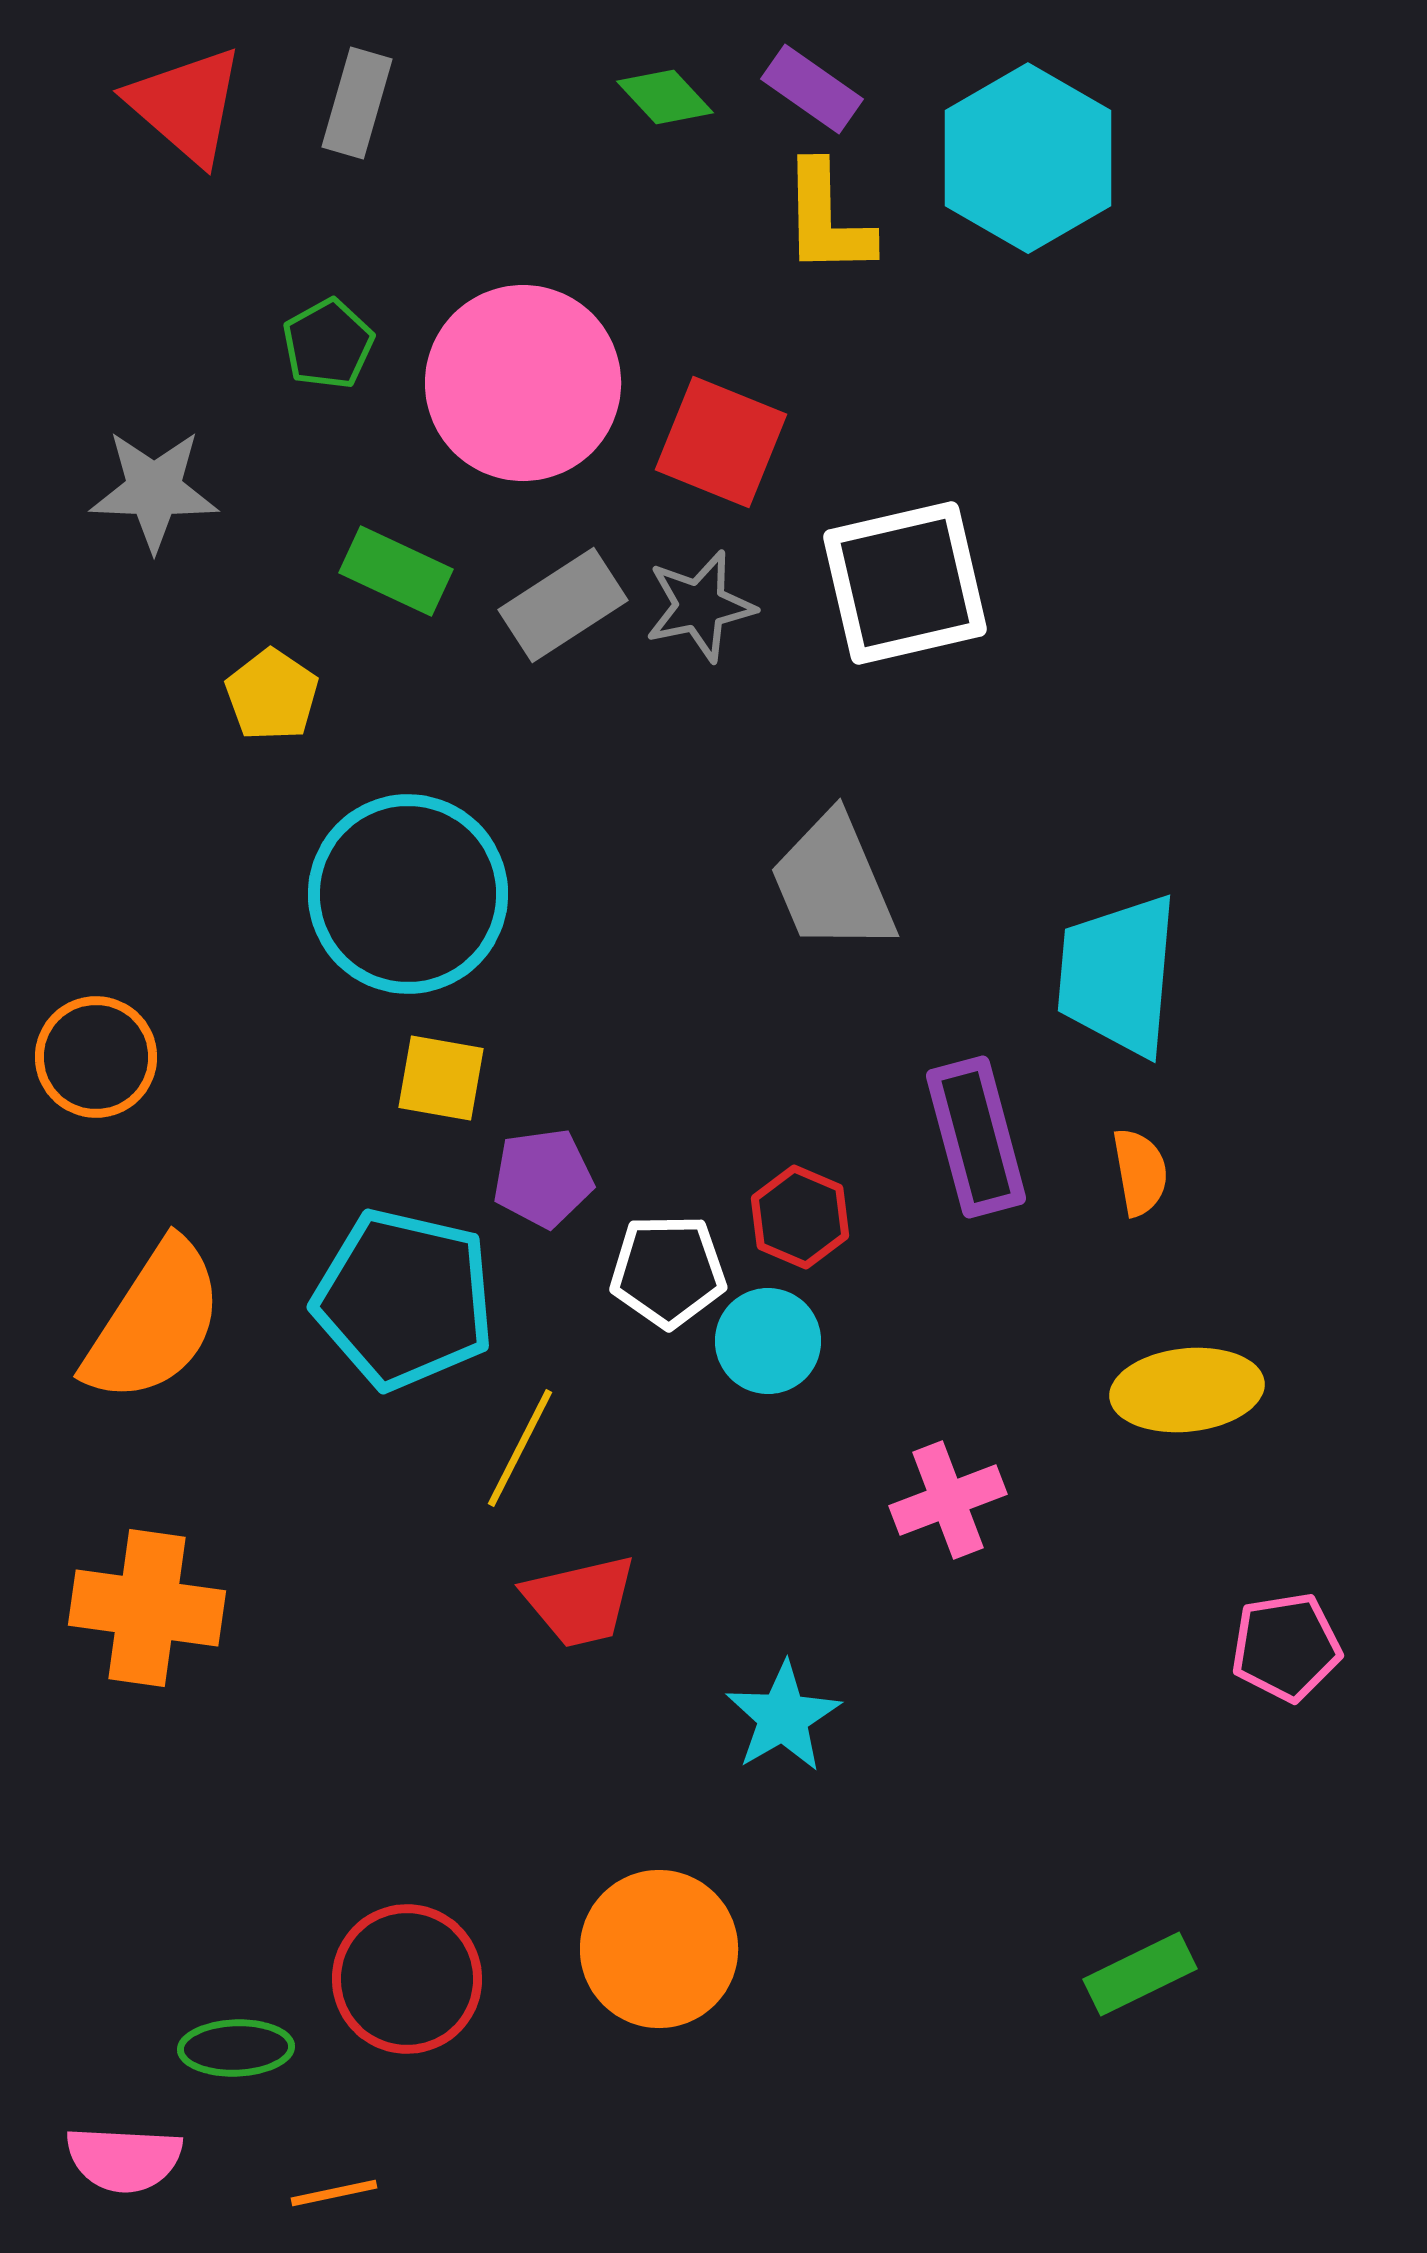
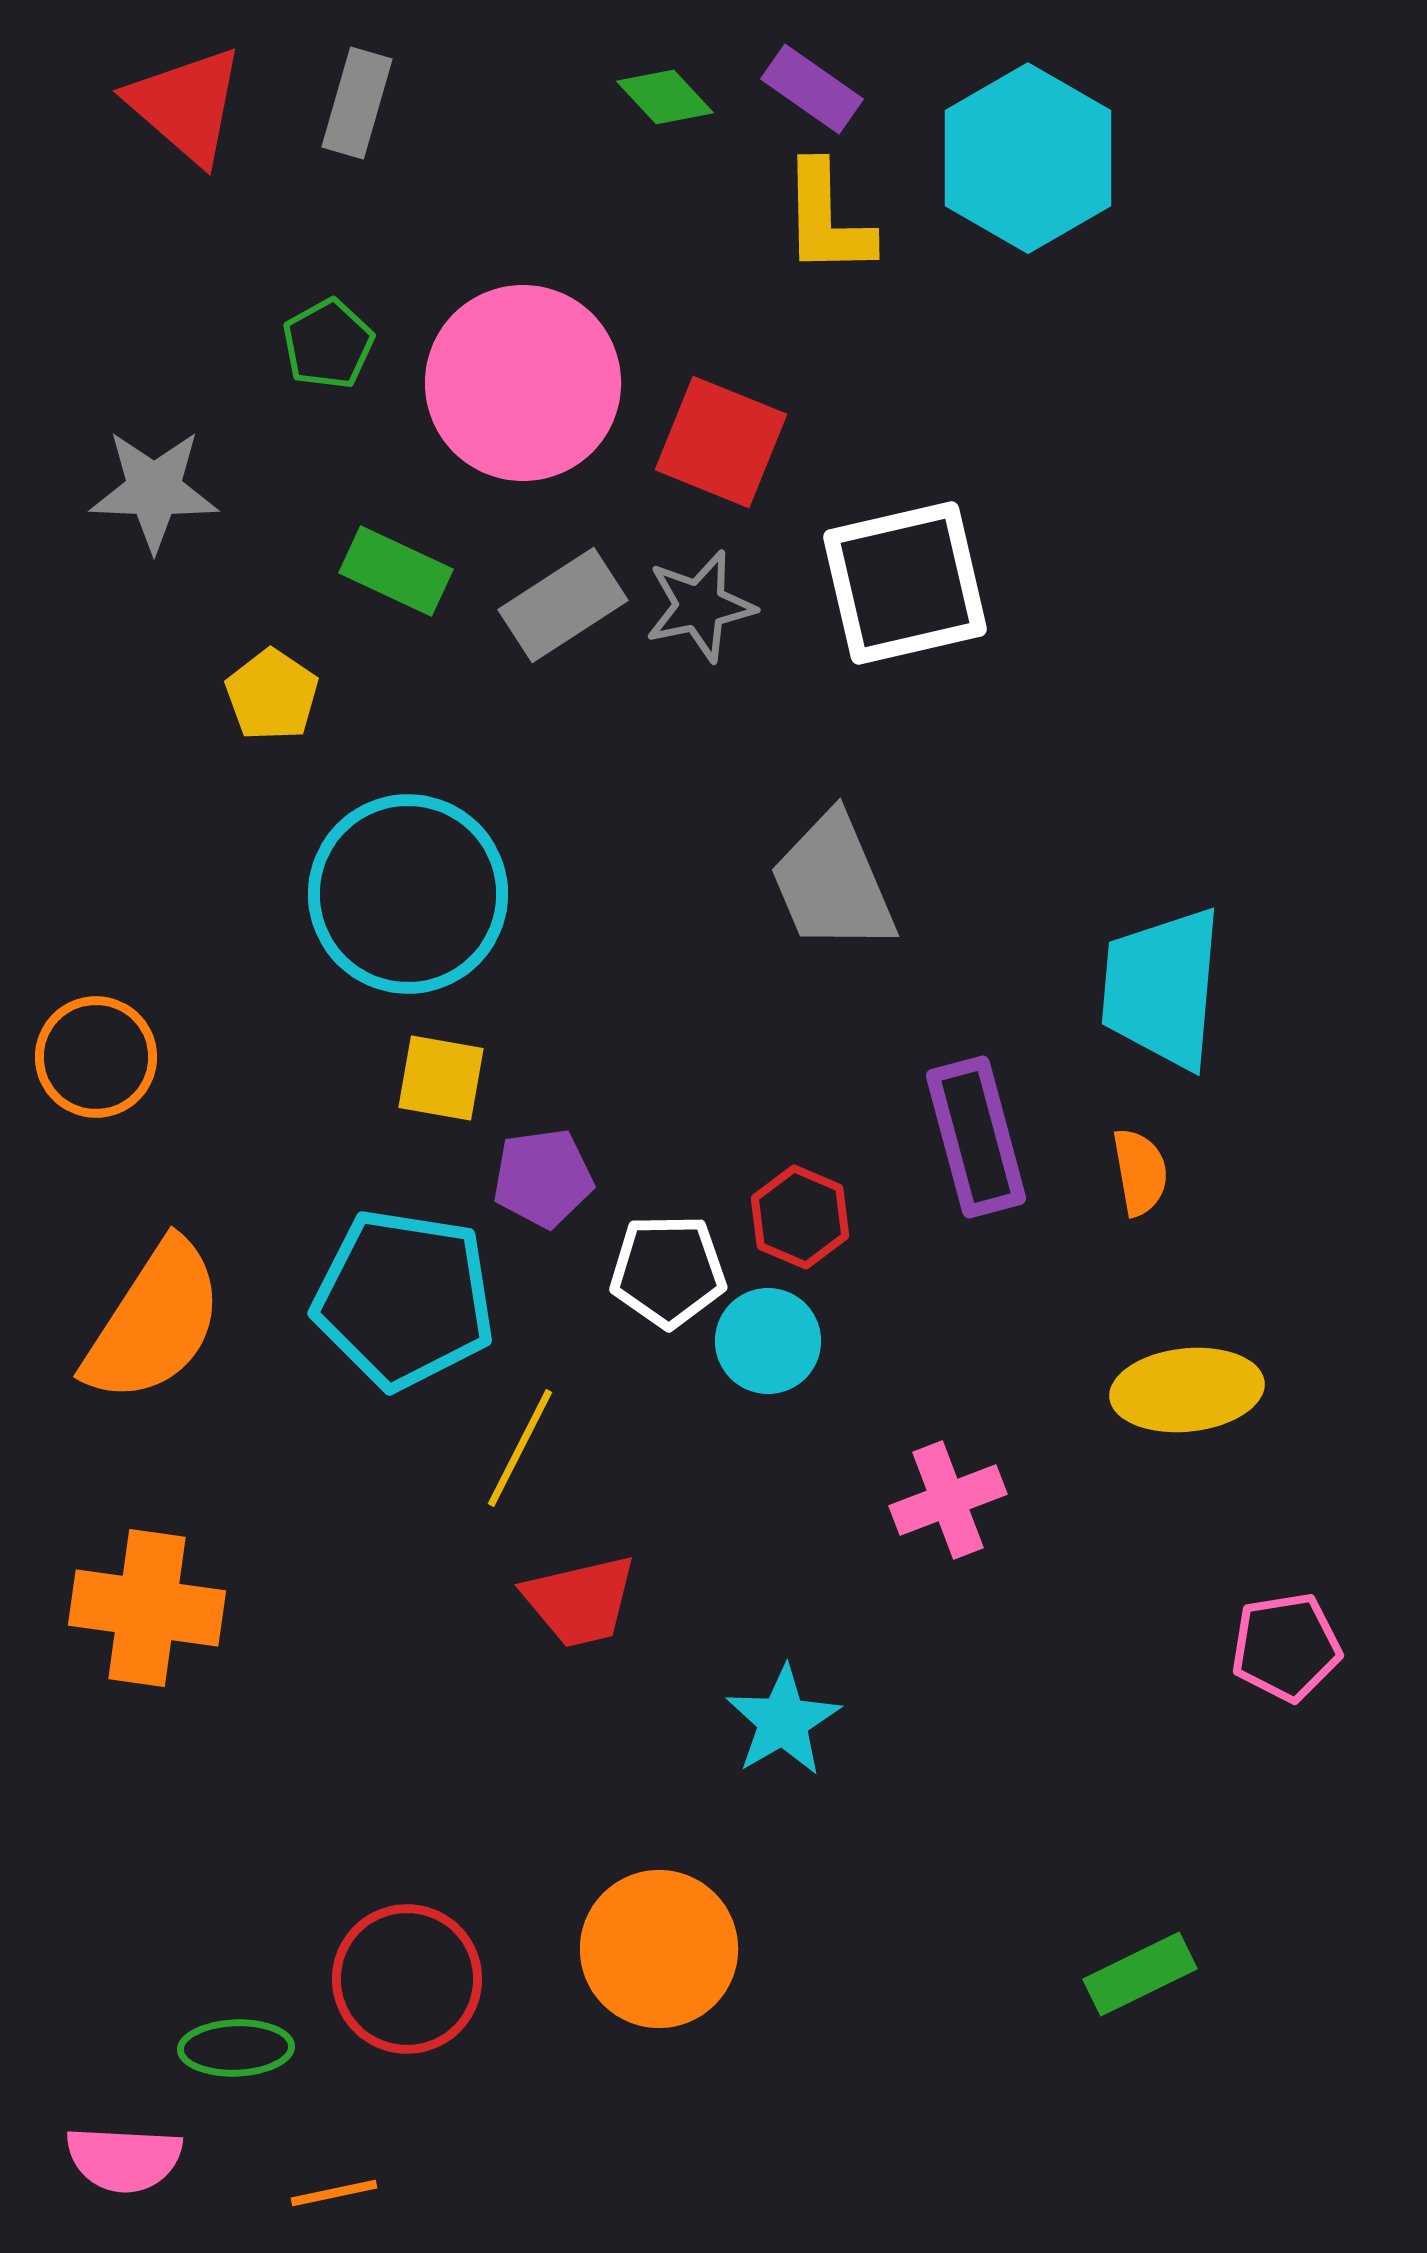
cyan trapezoid at (1118, 975): moved 44 px right, 13 px down
cyan pentagon at (404, 1299): rotated 4 degrees counterclockwise
cyan star at (783, 1717): moved 4 px down
